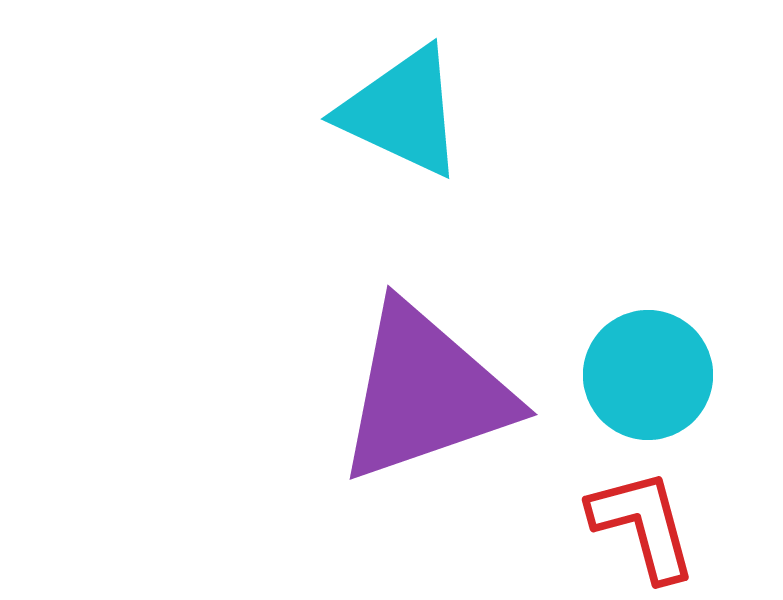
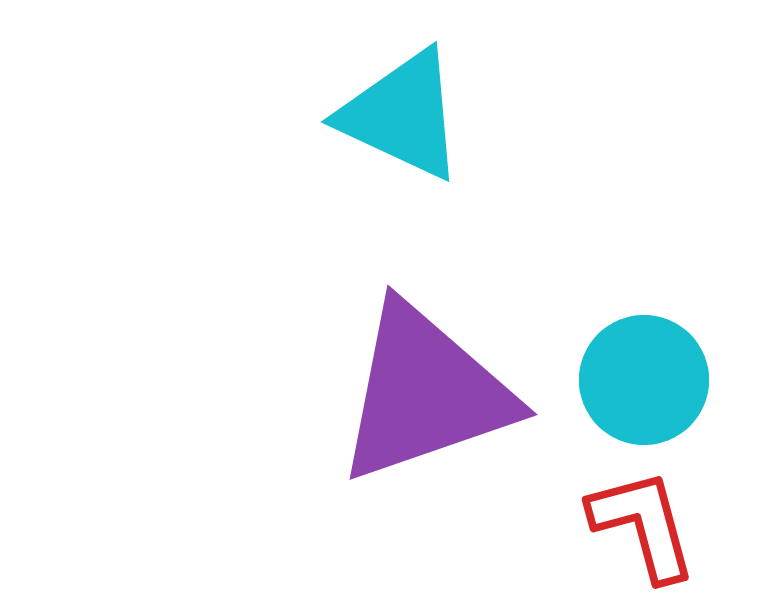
cyan triangle: moved 3 px down
cyan circle: moved 4 px left, 5 px down
